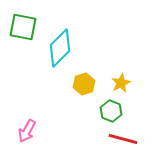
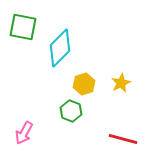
green hexagon: moved 40 px left
pink arrow: moved 3 px left, 2 px down
